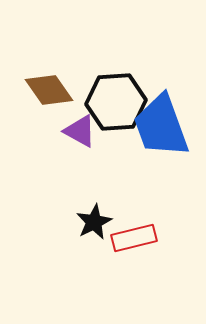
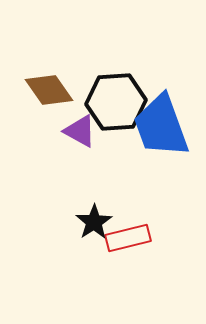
black star: rotated 6 degrees counterclockwise
red rectangle: moved 6 px left
